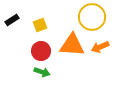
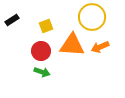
yellow square: moved 6 px right, 1 px down
